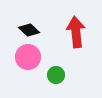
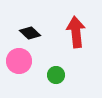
black diamond: moved 1 px right, 3 px down
pink circle: moved 9 px left, 4 px down
